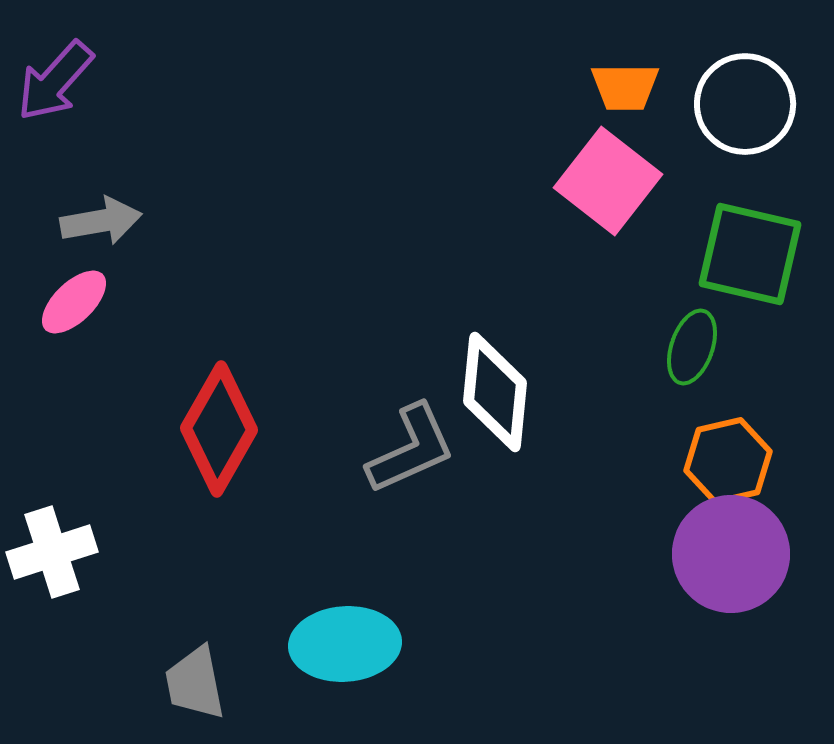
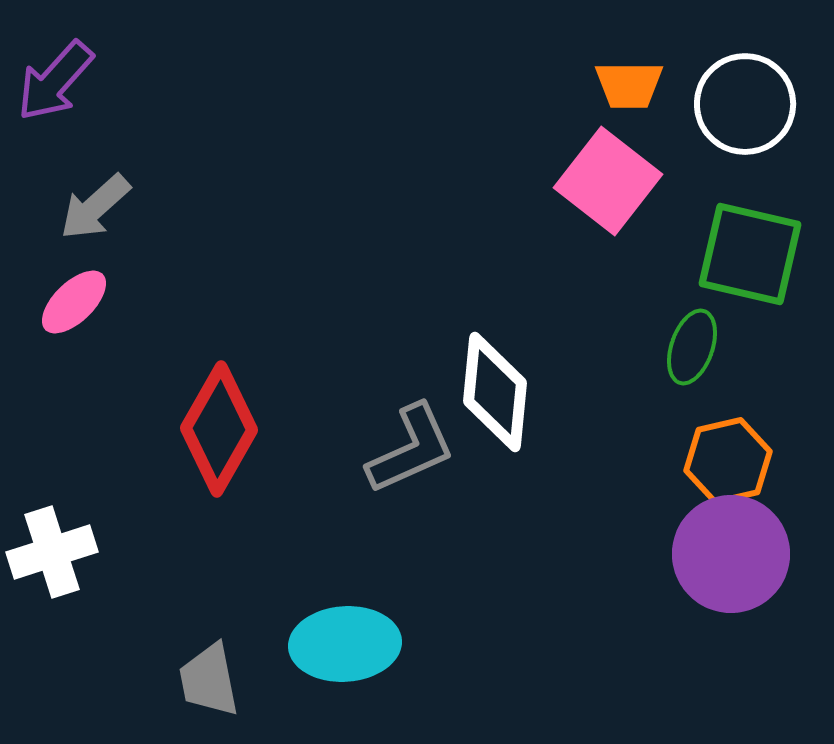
orange trapezoid: moved 4 px right, 2 px up
gray arrow: moved 6 px left, 14 px up; rotated 148 degrees clockwise
gray trapezoid: moved 14 px right, 3 px up
